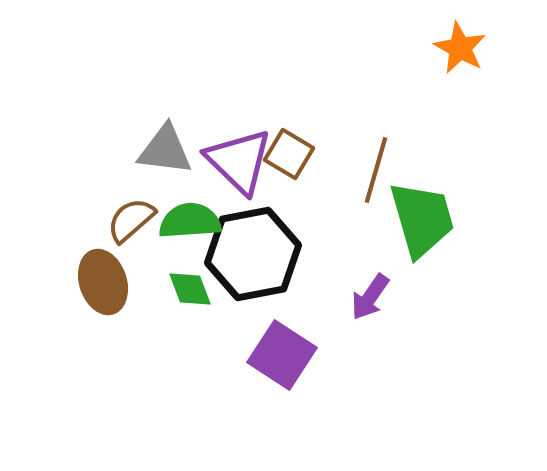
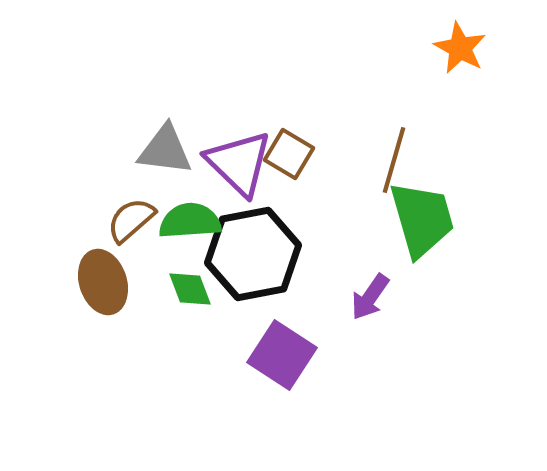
purple triangle: moved 2 px down
brown line: moved 18 px right, 10 px up
